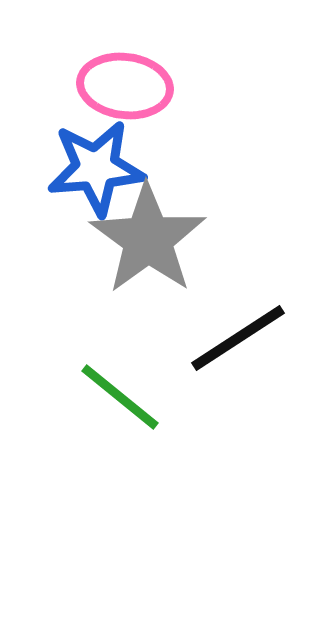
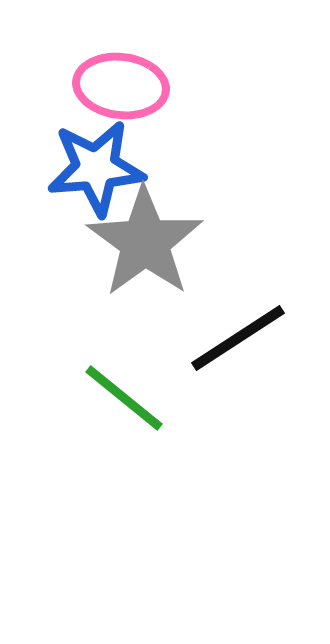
pink ellipse: moved 4 px left
gray star: moved 3 px left, 3 px down
green line: moved 4 px right, 1 px down
